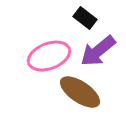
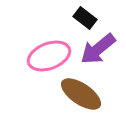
purple arrow: moved 2 px up
brown ellipse: moved 1 px right, 2 px down
